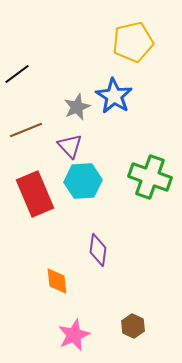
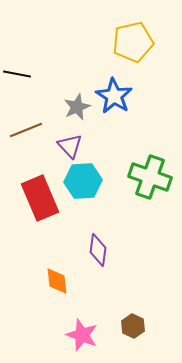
black line: rotated 48 degrees clockwise
red rectangle: moved 5 px right, 4 px down
pink star: moved 8 px right; rotated 28 degrees counterclockwise
